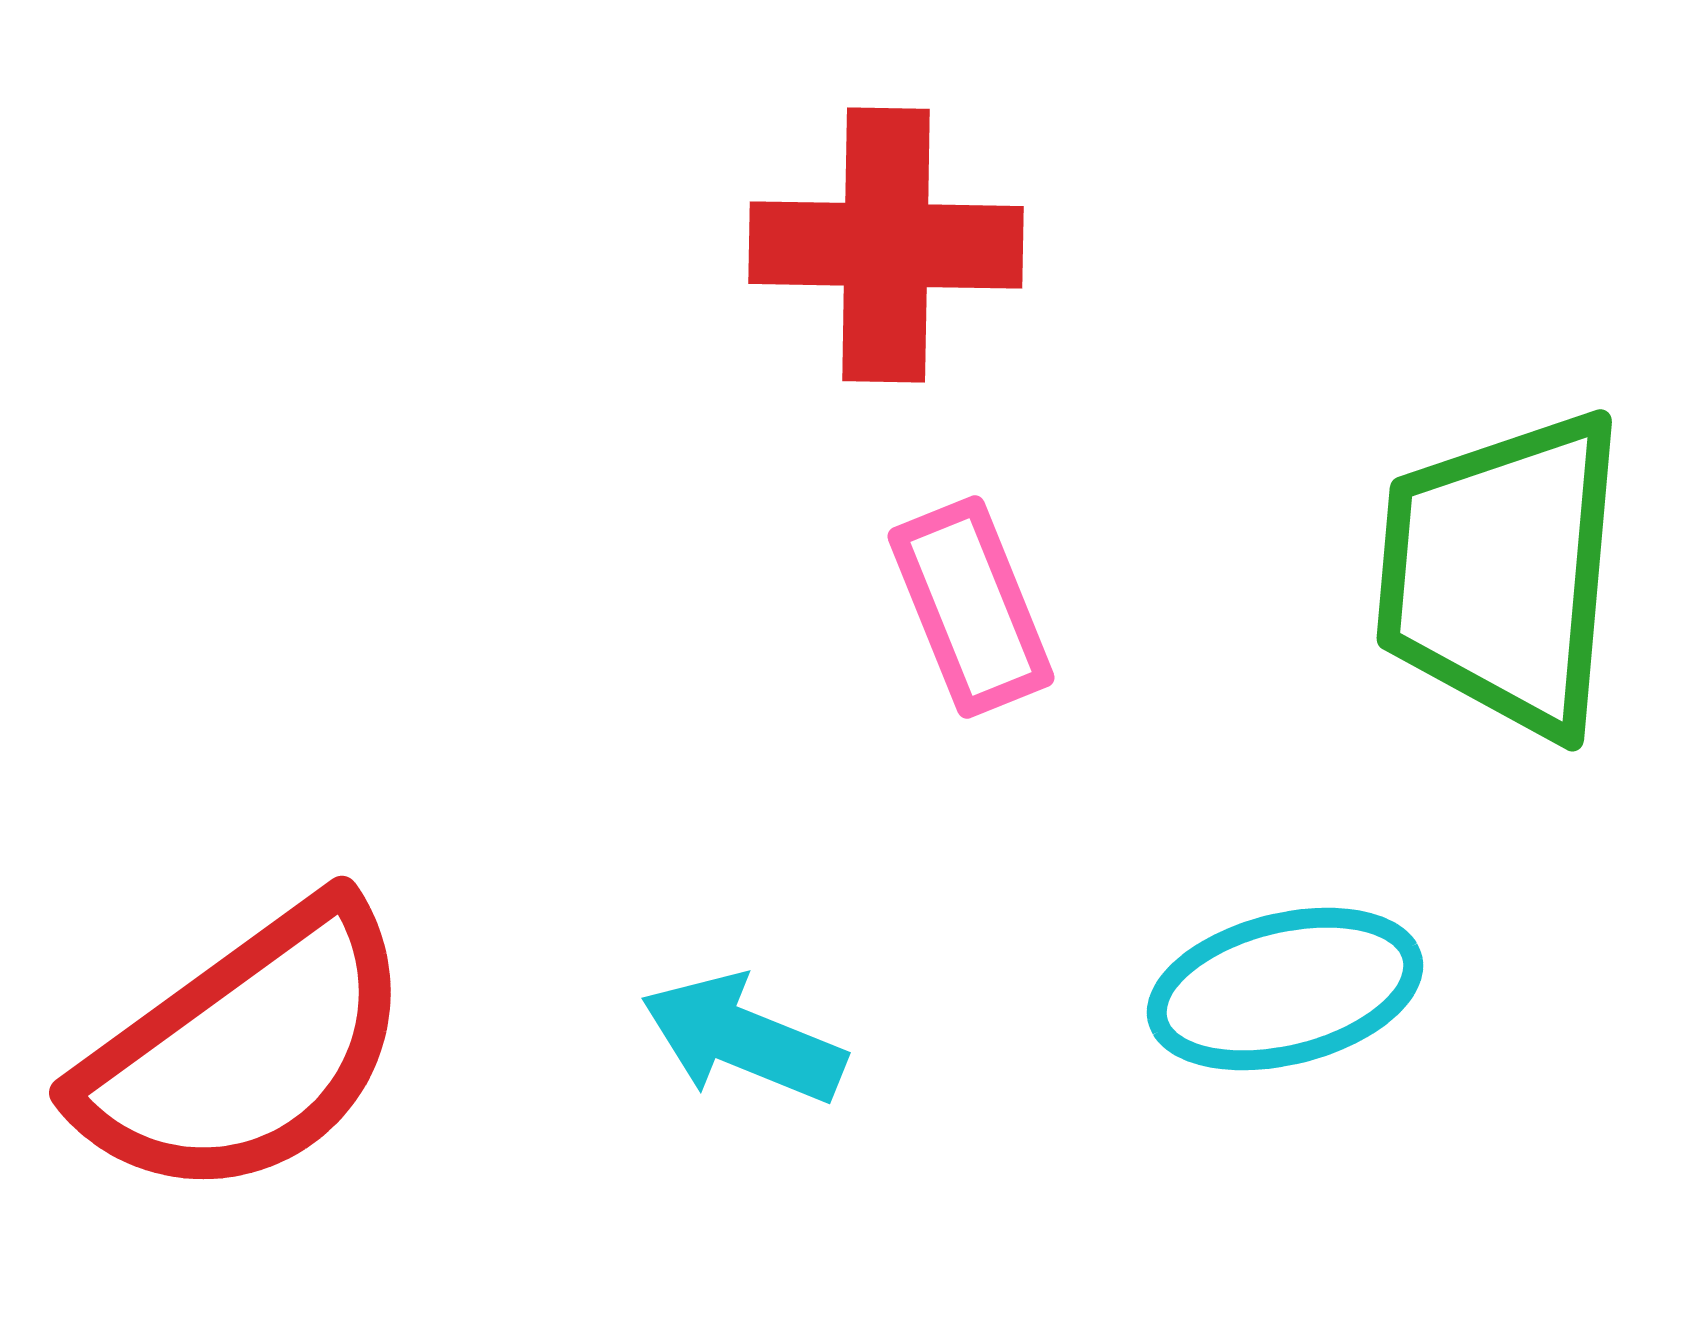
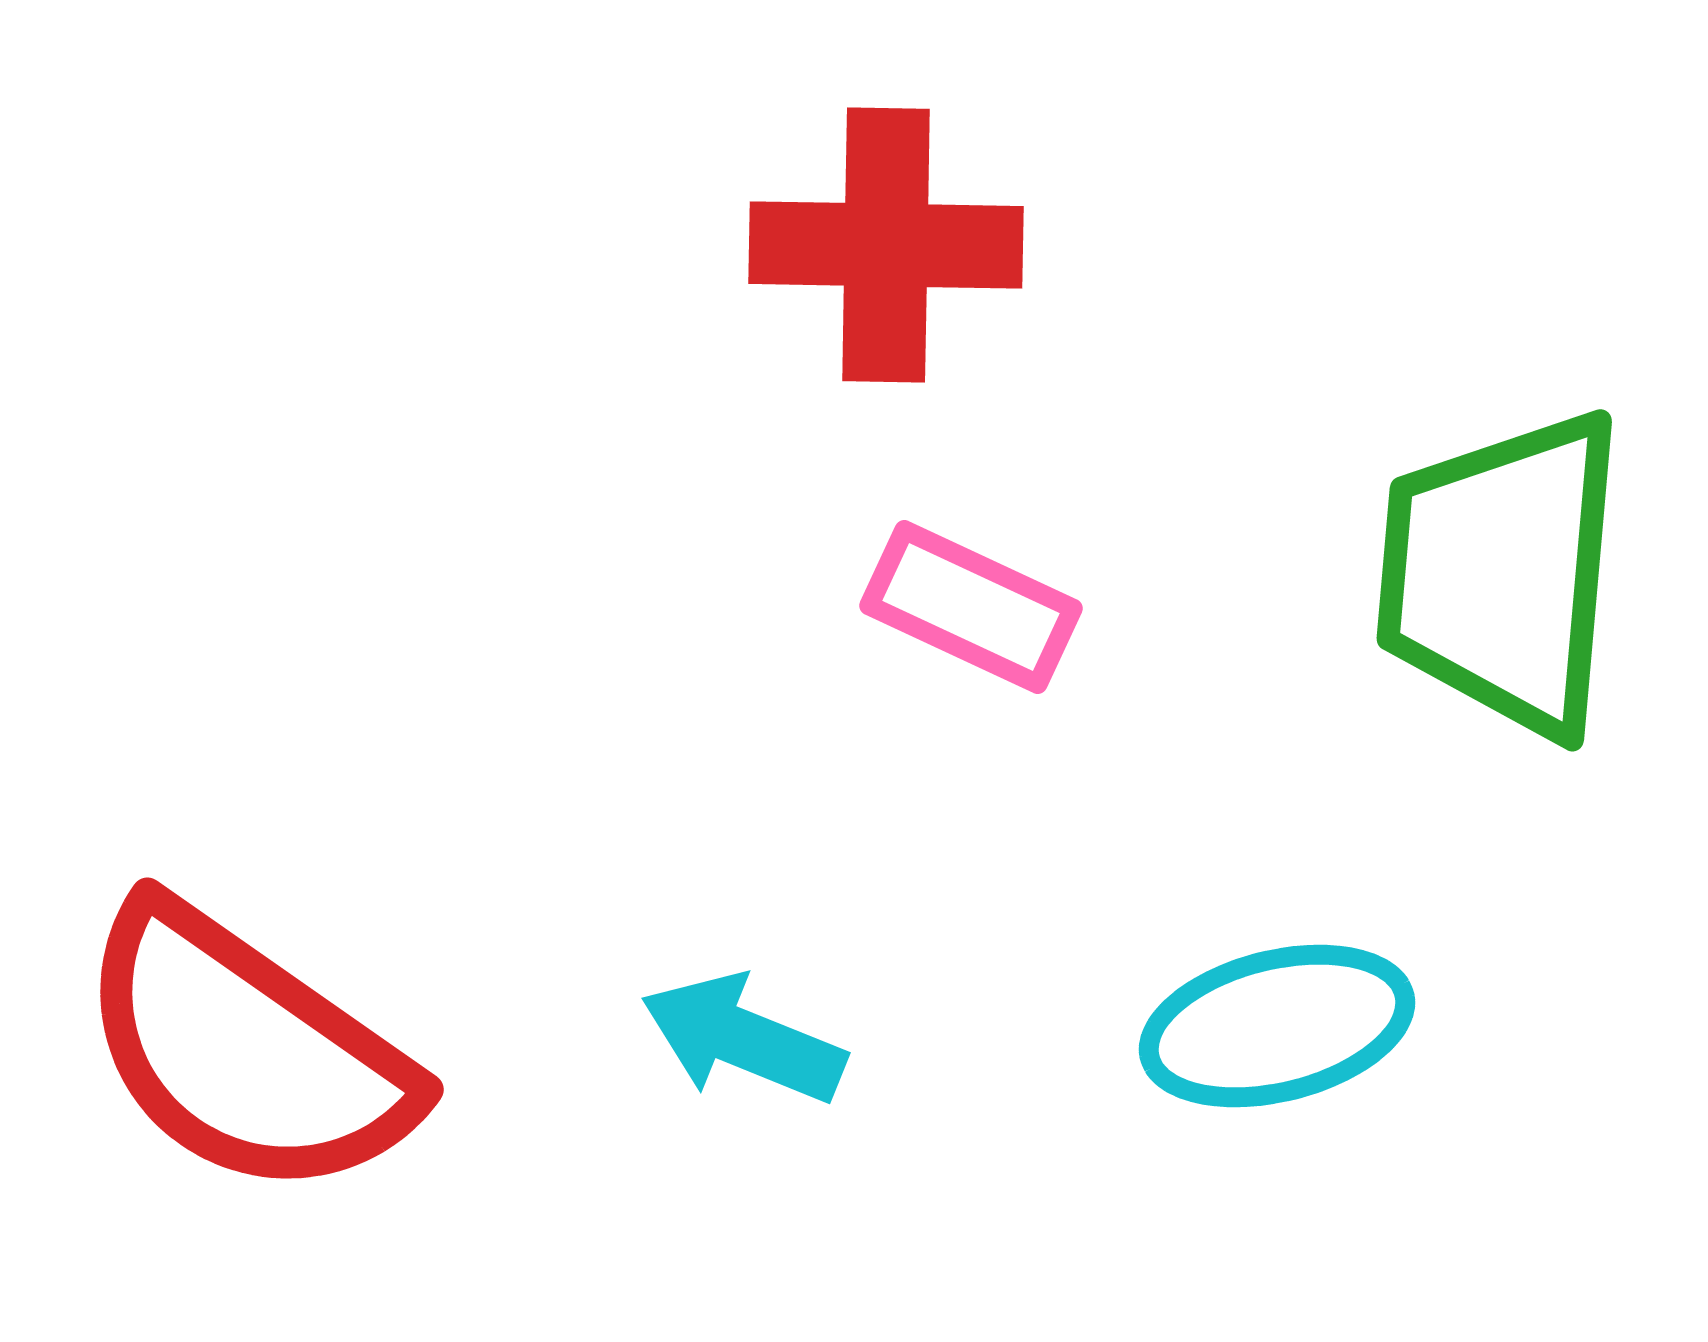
pink rectangle: rotated 43 degrees counterclockwise
cyan ellipse: moved 8 px left, 37 px down
red semicircle: rotated 71 degrees clockwise
